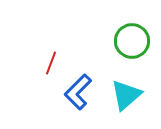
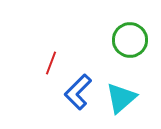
green circle: moved 2 px left, 1 px up
cyan triangle: moved 5 px left, 3 px down
